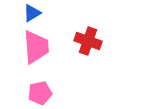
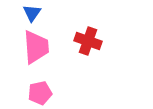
blue triangle: rotated 24 degrees counterclockwise
